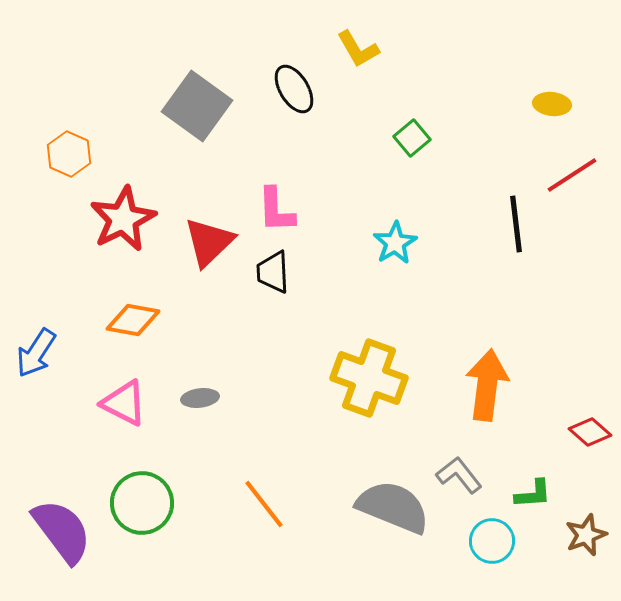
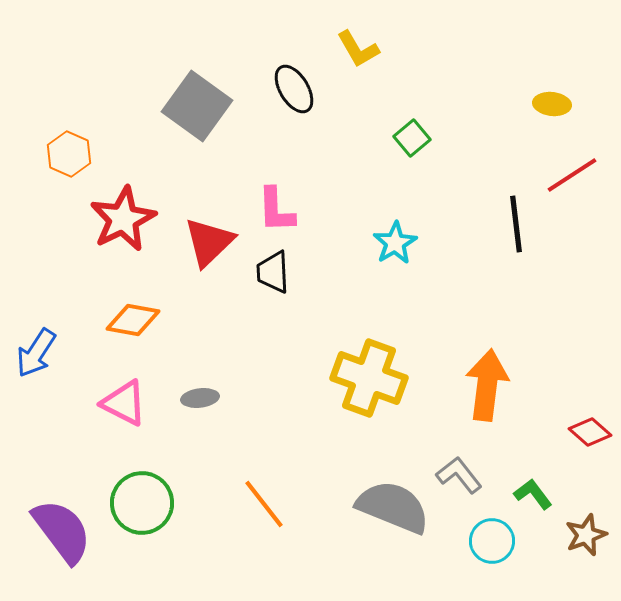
green L-shape: rotated 123 degrees counterclockwise
